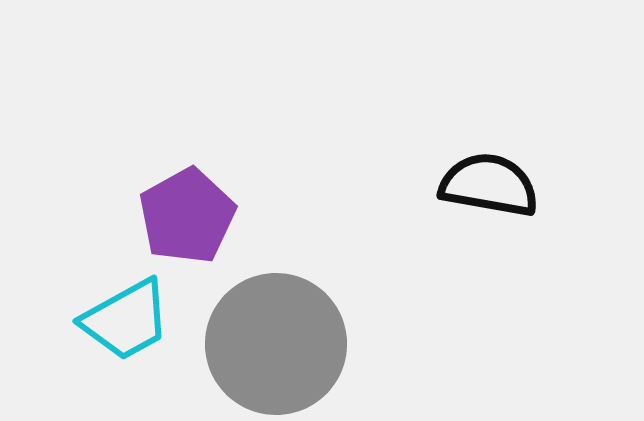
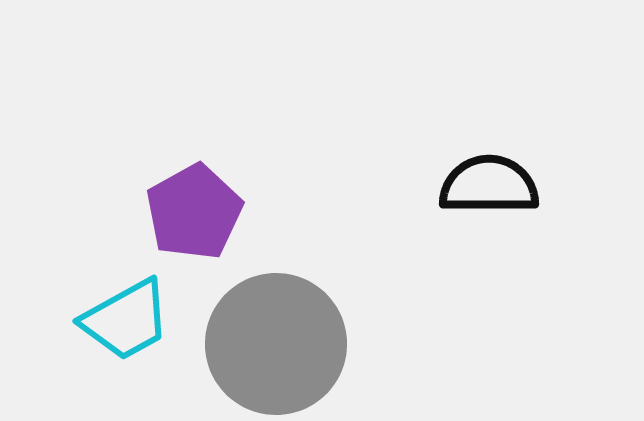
black semicircle: rotated 10 degrees counterclockwise
purple pentagon: moved 7 px right, 4 px up
